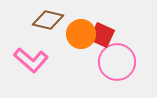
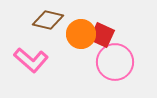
pink circle: moved 2 px left
